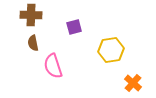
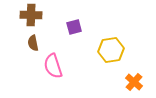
orange cross: moved 1 px right, 1 px up
